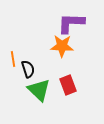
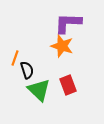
purple L-shape: moved 3 px left
orange star: rotated 15 degrees clockwise
orange line: moved 2 px right, 1 px up; rotated 28 degrees clockwise
black semicircle: moved 1 px left, 1 px down
